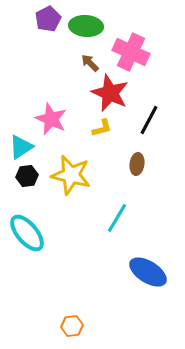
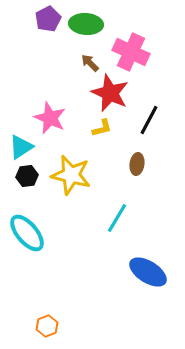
green ellipse: moved 2 px up
pink star: moved 1 px left, 1 px up
orange hexagon: moved 25 px left; rotated 15 degrees counterclockwise
